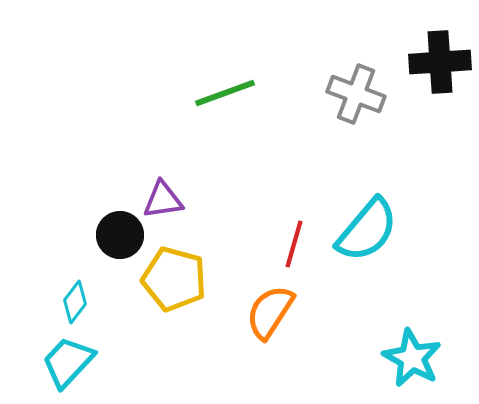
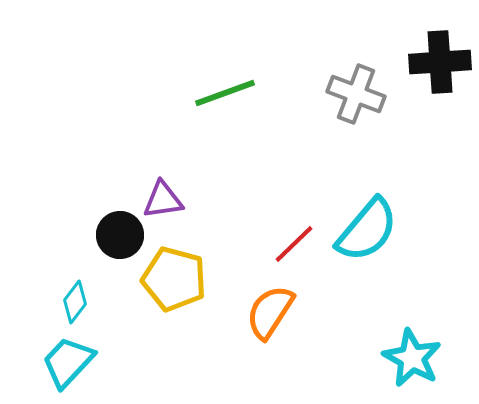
red line: rotated 30 degrees clockwise
